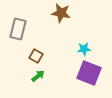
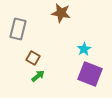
cyan star: rotated 24 degrees counterclockwise
brown square: moved 3 px left, 2 px down
purple square: moved 1 px right, 1 px down
